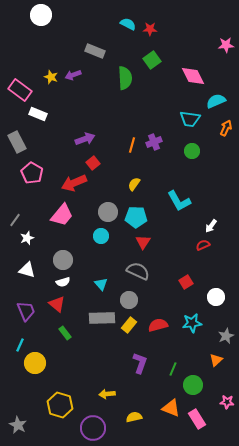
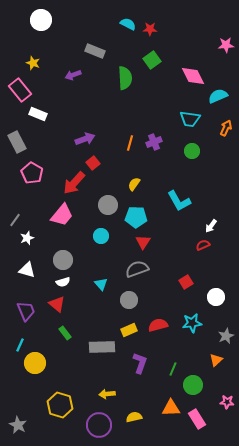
white circle at (41, 15): moved 5 px down
yellow star at (51, 77): moved 18 px left, 14 px up
pink rectangle at (20, 90): rotated 15 degrees clockwise
cyan semicircle at (216, 101): moved 2 px right, 5 px up
orange line at (132, 145): moved 2 px left, 2 px up
red arrow at (74, 183): rotated 25 degrees counterclockwise
gray circle at (108, 212): moved 7 px up
gray semicircle at (138, 271): moved 1 px left, 2 px up; rotated 45 degrees counterclockwise
gray rectangle at (102, 318): moved 29 px down
yellow rectangle at (129, 325): moved 5 px down; rotated 28 degrees clockwise
orange triangle at (171, 408): rotated 24 degrees counterclockwise
purple circle at (93, 428): moved 6 px right, 3 px up
